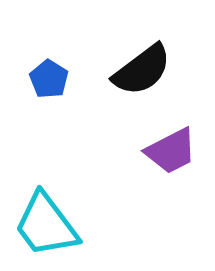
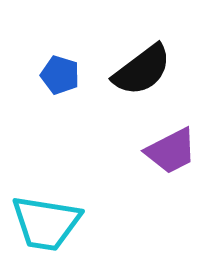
blue pentagon: moved 11 px right, 4 px up; rotated 15 degrees counterclockwise
cyan trapezoid: moved 2 px up; rotated 44 degrees counterclockwise
